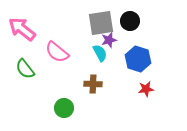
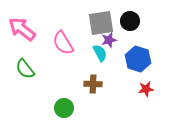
pink semicircle: moved 6 px right, 9 px up; rotated 20 degrees clockwise
